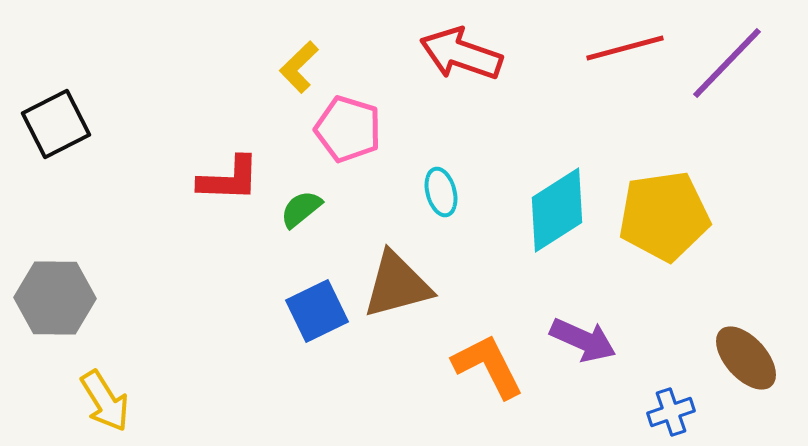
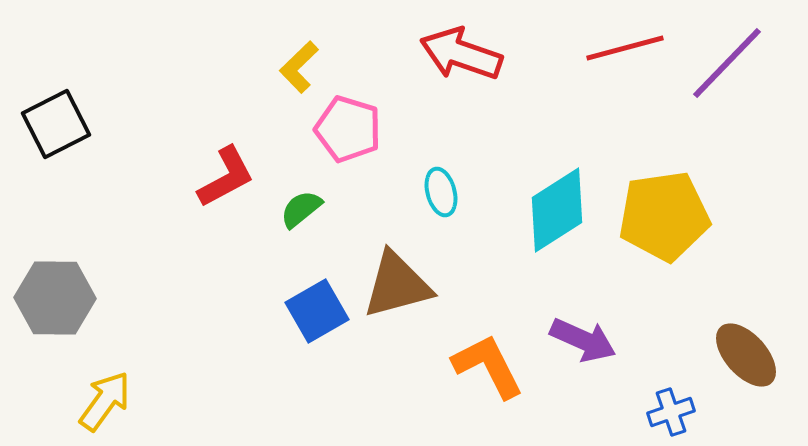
red L-shape: moved 3 px left, 2 px up; rotated 30 degrees counterclockwise
blue square: rotated 4 degrees counterclockwise
brown ellipse: moved 3 px up
yellow arrow: rotated 112 degrees counterclockwise
